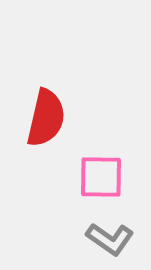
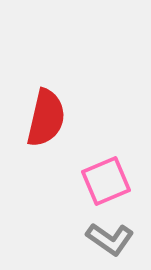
pink square: moved 5 px right, 4 px down; rotated 24 degrees counterclockwise
